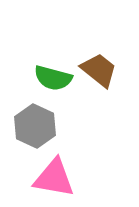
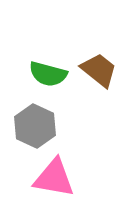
green semicircle: moved 5 px left, 4 px up
